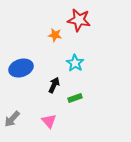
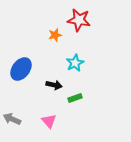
orange star: rotated 24 degrees counterclockwise
cyan star: rotated 12 degrees clockwise
blue ellipse: moved 1 px down; rotated 35 degrees counterclockwise
black arrow: rotated 77 degrees clockwise
gray arrow: rotated 72 degrees clockwise
